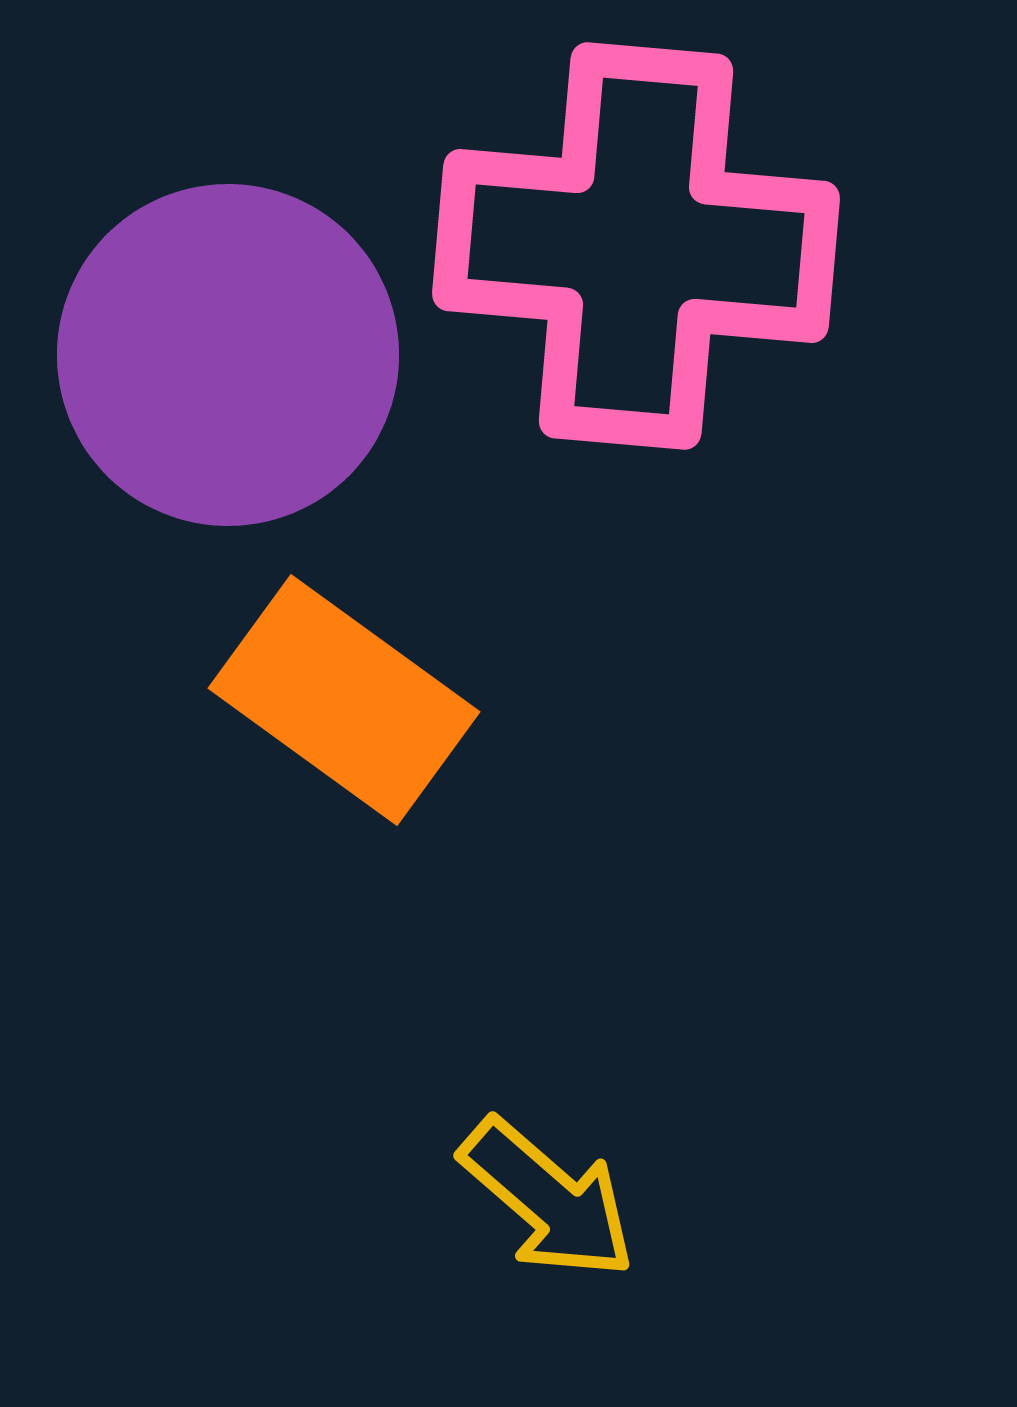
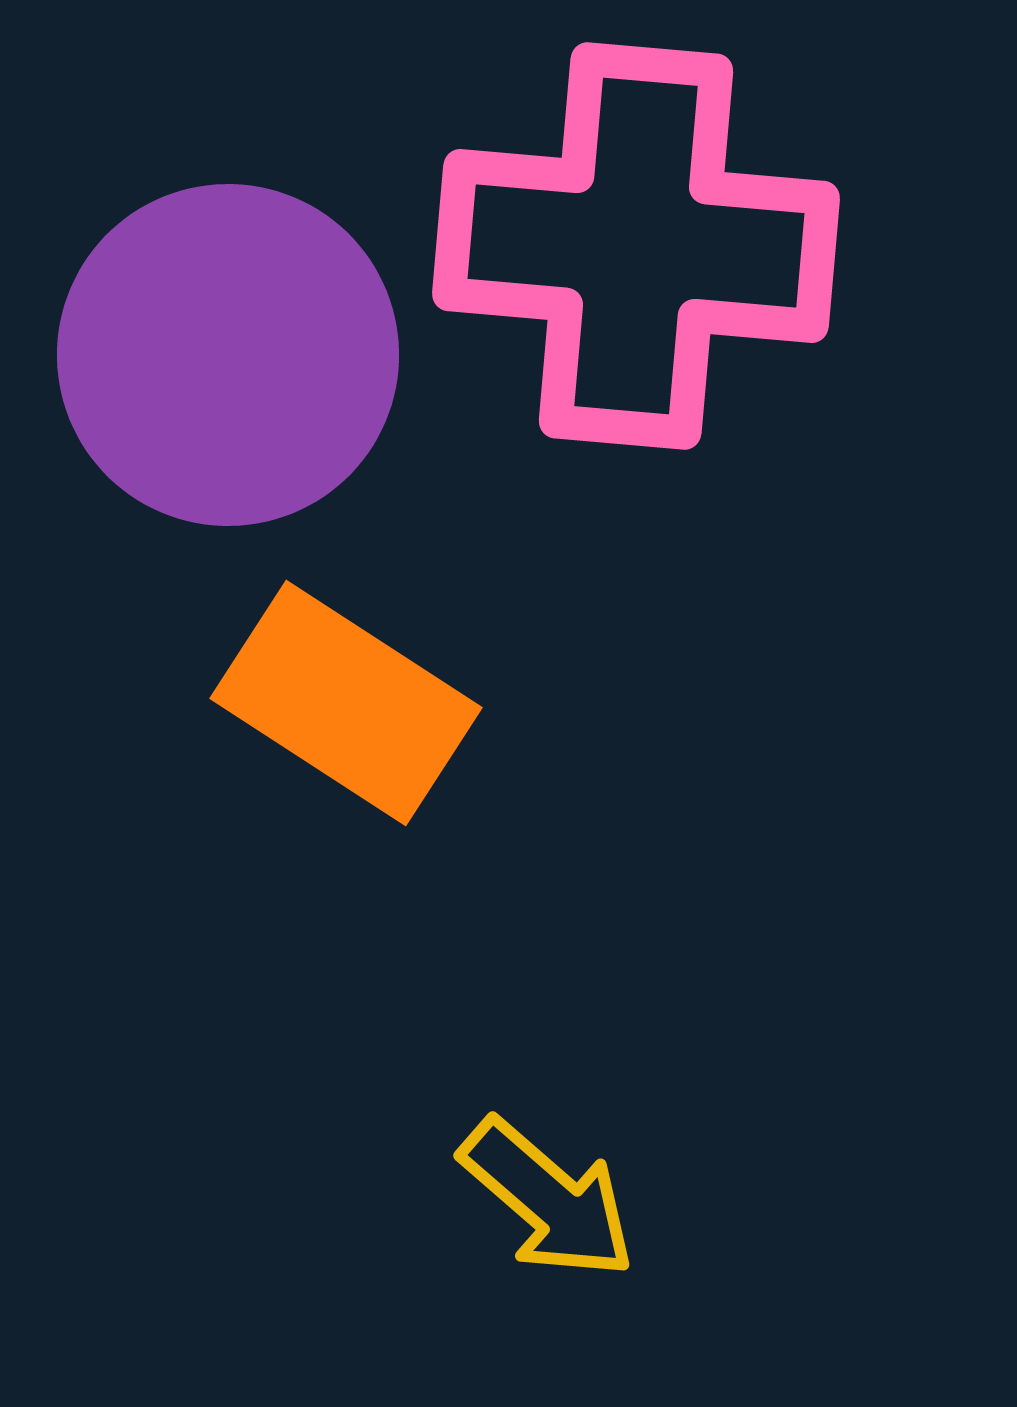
orange rectangle: moved 2 px right, 3 px down; rotated 3 degrees counterclockwise
